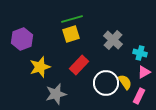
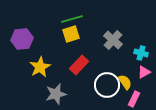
purple hexagon: rotated 15 degrees clockwise
cyan cross: moved 1 px right
yellow star: rotated 10 degrees counterclockwise
white circle: moved 1 px right, 2 px down
pink rectangle: moved 5 px left, 3 px down
